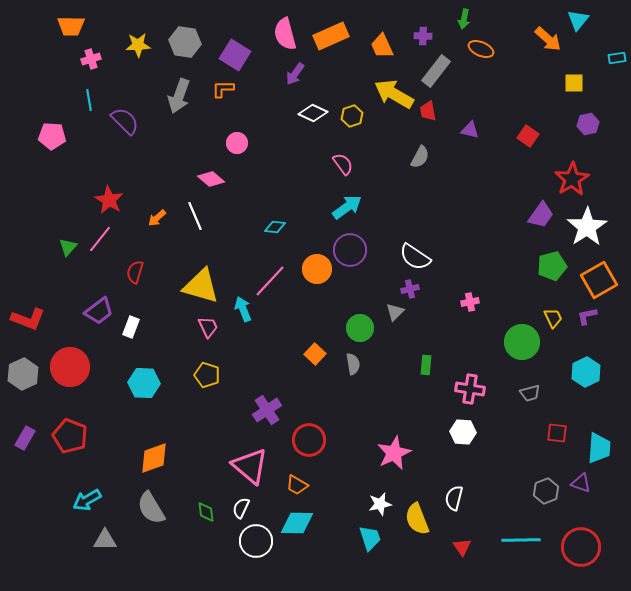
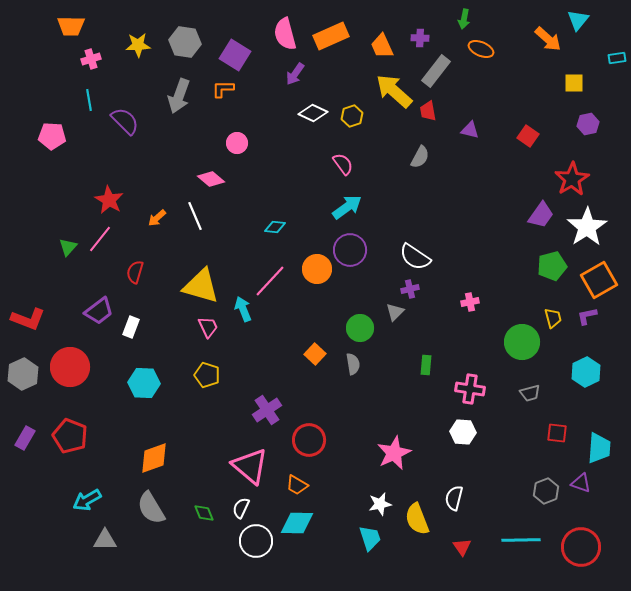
purple cross at (423, 36): moved 3 px left, 2 px down
yellow arrow at (394, 94): moved 3 px up; rotated 12 degrees clockwise
yellow trapezoid at (553, 318): rotated 10 degrees clockwise
green diamond at (206, 512): moved 2 px left, 1 px down; rotated 15 degrees counterclockwise
